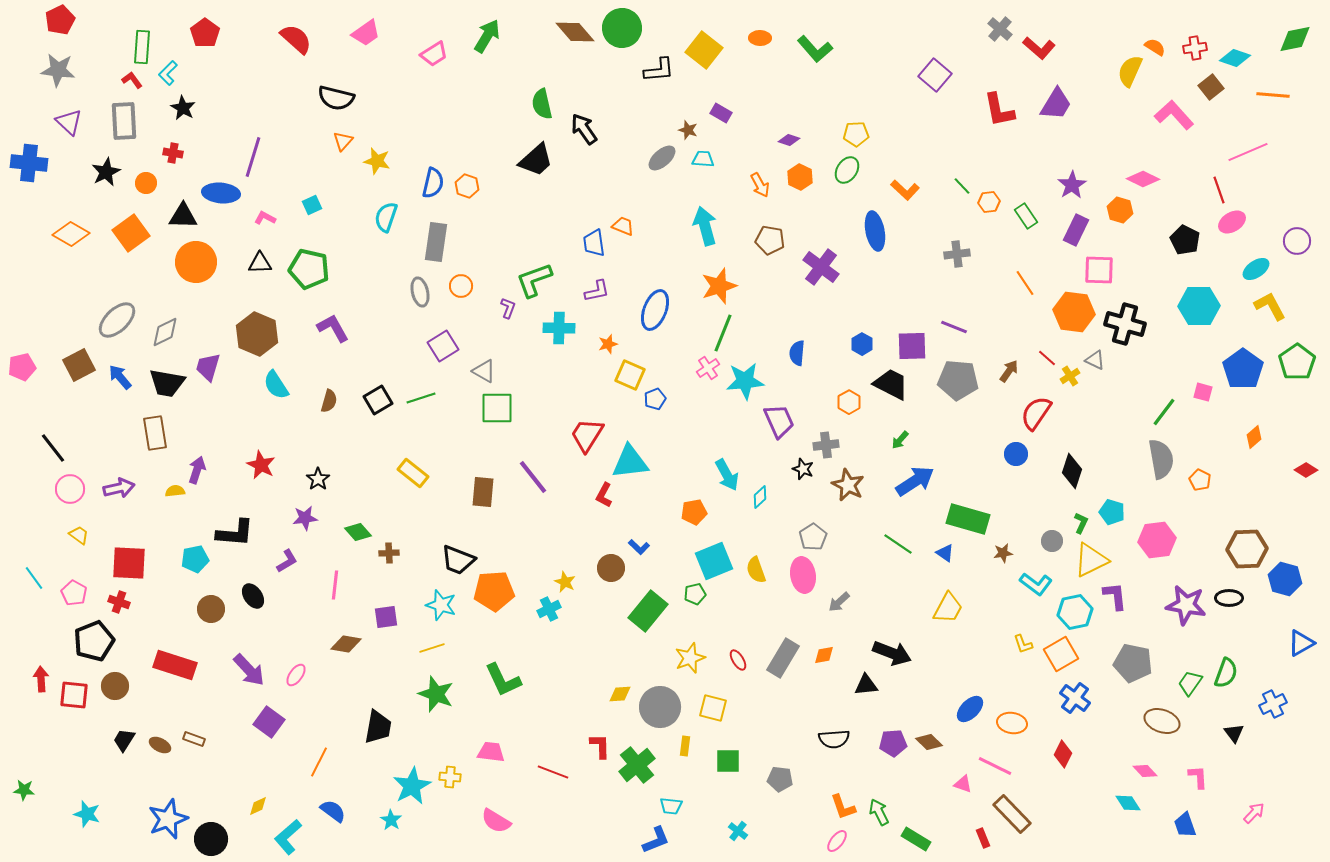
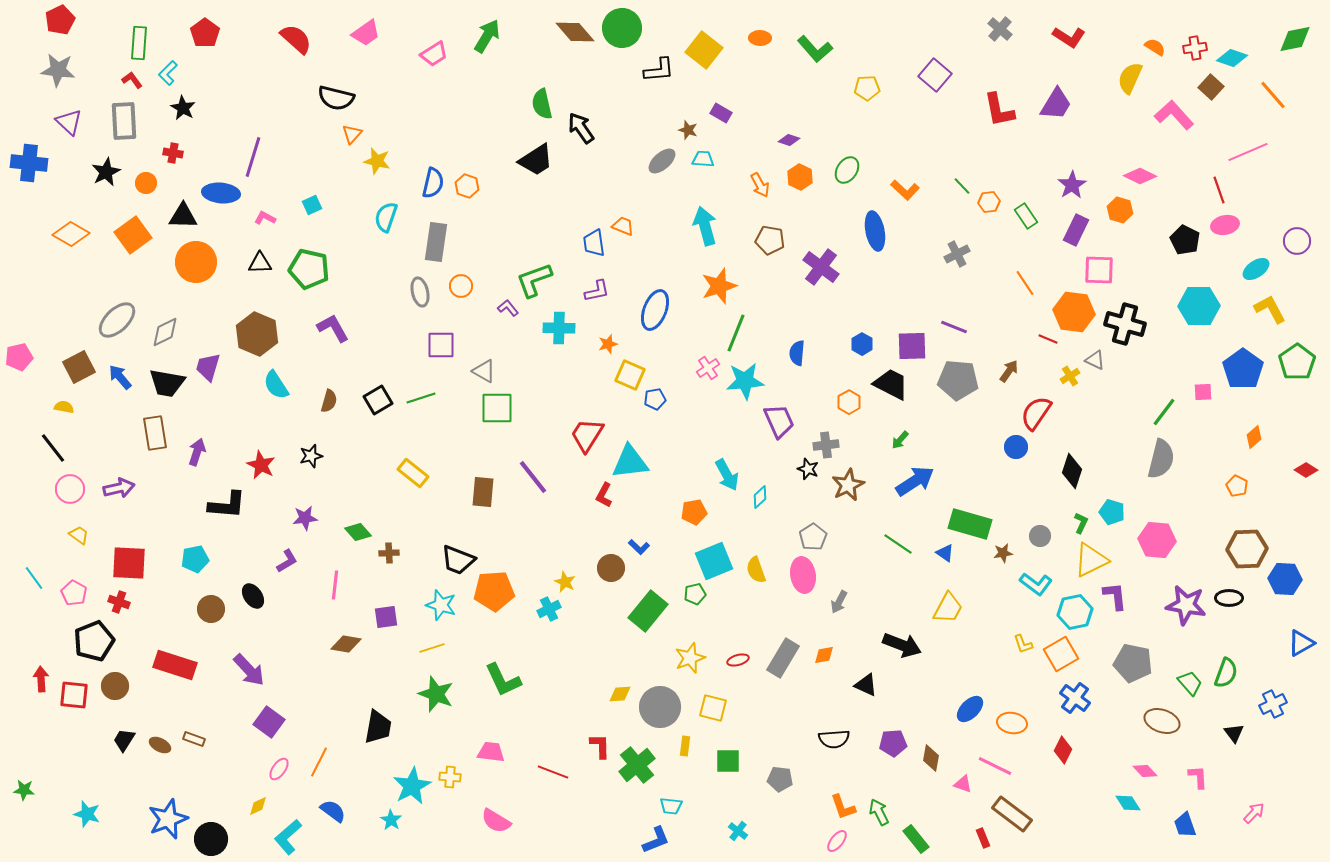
green rectangle at (142, 47): moved 3 px left, 4 px up
red L-shape at (1039, 48): moved 30 px right, 11 px up; rotated 8 degrees counterclockwise
cyan diamond at (1235, 58): moved 3 px left
yellow semicircle at (1130, 71): moved 7 px down
brown square at (1211, 87): rotated 10 degrees counterclockwise
orange line at (1273, 95): rotated 44 degrees clockwise
black arrow at (584, 129): moved 3 px left, 1 px up
yellow pentagon at (856, 134): moved 11 px right, 46 px up
orange triangle at (343, 141): moved 9 px right, 7 px up
gray ellipse at (662, 158): moved 3 px down
black trapezoid at (536, 160): rotated 9 degrees clockwise
pink diamond at (1143, 179): moved 3 px left, 3 px up
pink ellipse at (1232, 222): moved 7 px left, 3 px down; rotated 20 degrees clockwise
orange square at (131, 233): moved 2 px right, 2 px down
gray cross at (957, 254): rotated 20 degrees counterclockwise
yellow L-shape at (1270, 306): moved 3 px down
purple L-shape at (508, 308): rotated 60 degrees counterclockwise
green line at (723, 333): moved 13 px right
purple square at (443, 346): moved 2 px left, 1 px up; rotated 32 degrees clockwise
red line at (1047, 358): moved 1 px right, 19 px up; rotated 18 degrees counterclockwise
brown square at (79, 365): moved 2 px down
pink pentagon at (22, 367): moved 3 px left, 10 px up
pink square at (1203, 392): rotated 18 degrees counterclockwise
blue pentagon at (655, 399): rotated 10 degrees clockwise
blue circle at (1016, 454): moved 7 px up
gray semicircle at (1161, 459): rotated 24 degrees clockwise
black star at (803, 469): moved 5 px right
purple arrow at (197, 470): moved 18 px up
black star at (318, 479): moved 7 px left, 23 px up; rotated 20 degrees clockwise
orange pentagon at (1200, 480): moved 37 px right, 6 px down
brown star at (848, 485): rotated 20 degrees clockwise
yellow semicircle at (175, 491): moved 111 px left, 84 px up; rotated 18 degrees clockwise
green rectangle at (968, 519): moved 2 px right, 5 px down
black L-shape at (235, 533): moved 8 px left, 28 px up
pink hexagon at (1157, 540): rotated 12 degrees clockwise
gray circle at (1052, 541): moved 12 px left, 5 px up
blue hexagon at (1285, 579): rotated 12 degrees counterclockwise
gray arrow at (839, 602): rotated 20 degrees counterclockwise
black arrow at (892, 653): moved 10 px right, 8 px up
red ellipse at (738, 660): rotated 75 degrees counterclockwise
pink ellipse at (296, 675): moved 17 px left, 94 px down
green trapezoid at (1190, 683): rotated 104 degrees clockwise
black triangle at (866, 685): rotated 30 degrees clockwise
brown diamond at (929, 742): moved 2 px right, 16 px down; rotated 56 degrees clockwise
red diamond at (1063, 754): moved 4 px up
brown rectangle at (1012, 814): rotated 9 degrees counterclockwise
green rectangle at (916, 839): rotated 20 degrees clockwise
